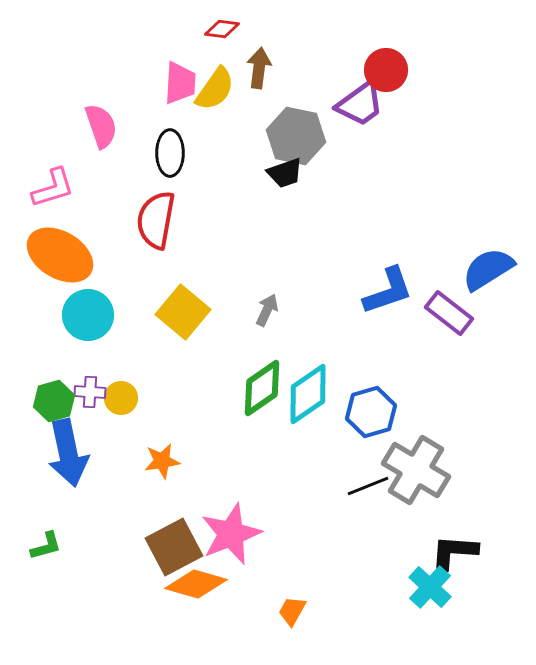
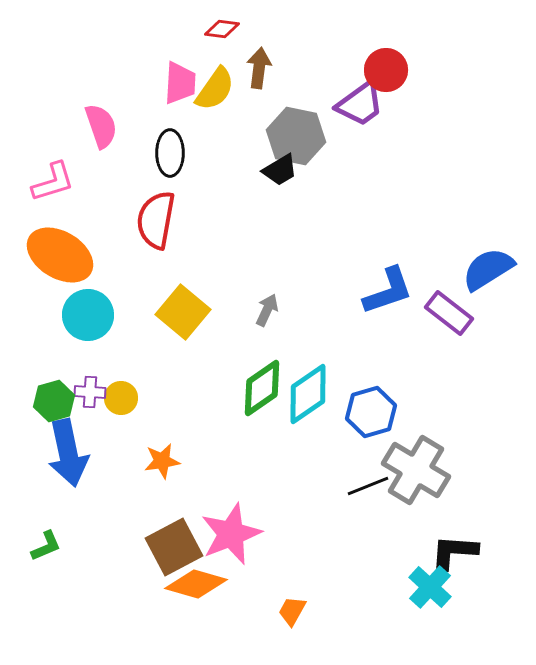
black trapezoid: moved 5 px left, 3 px up; rotated 12 degrees counterclockwise
pink L-shape: moved 6 px up
green L-shape: rotated 8 degrees counterclockwise
